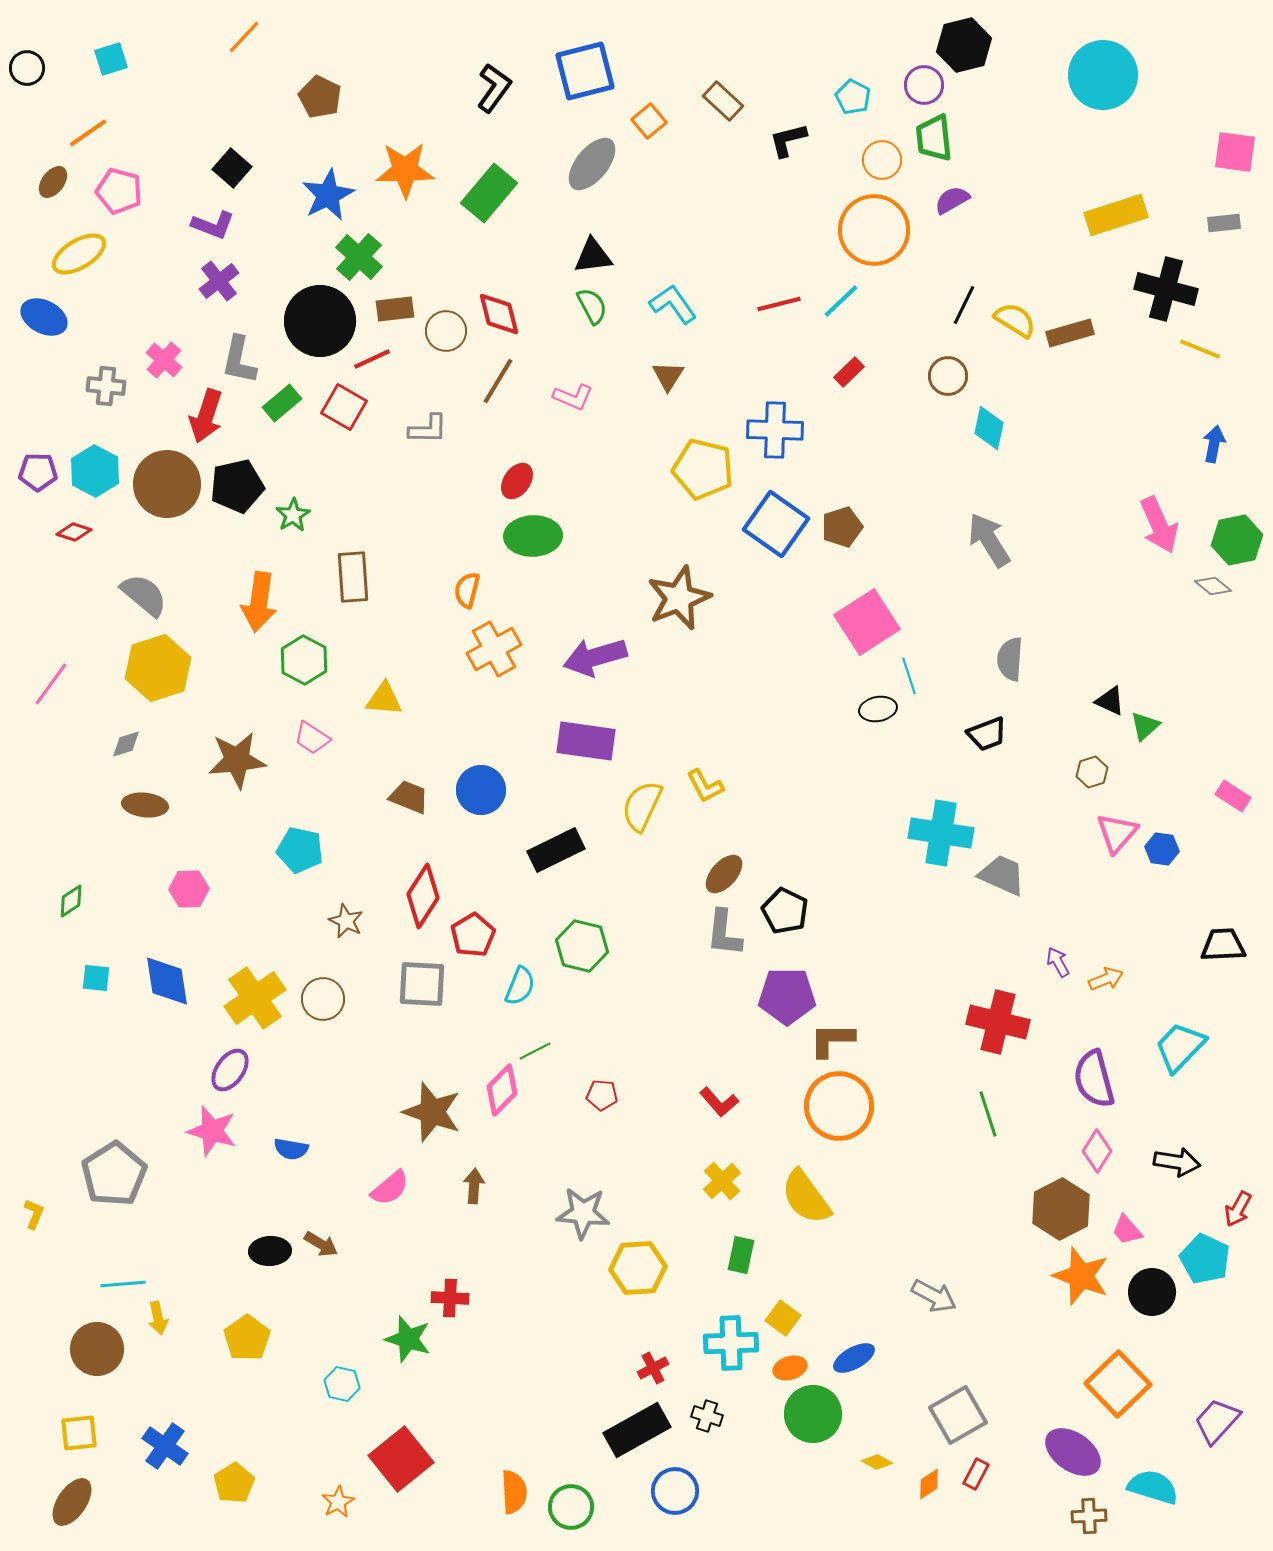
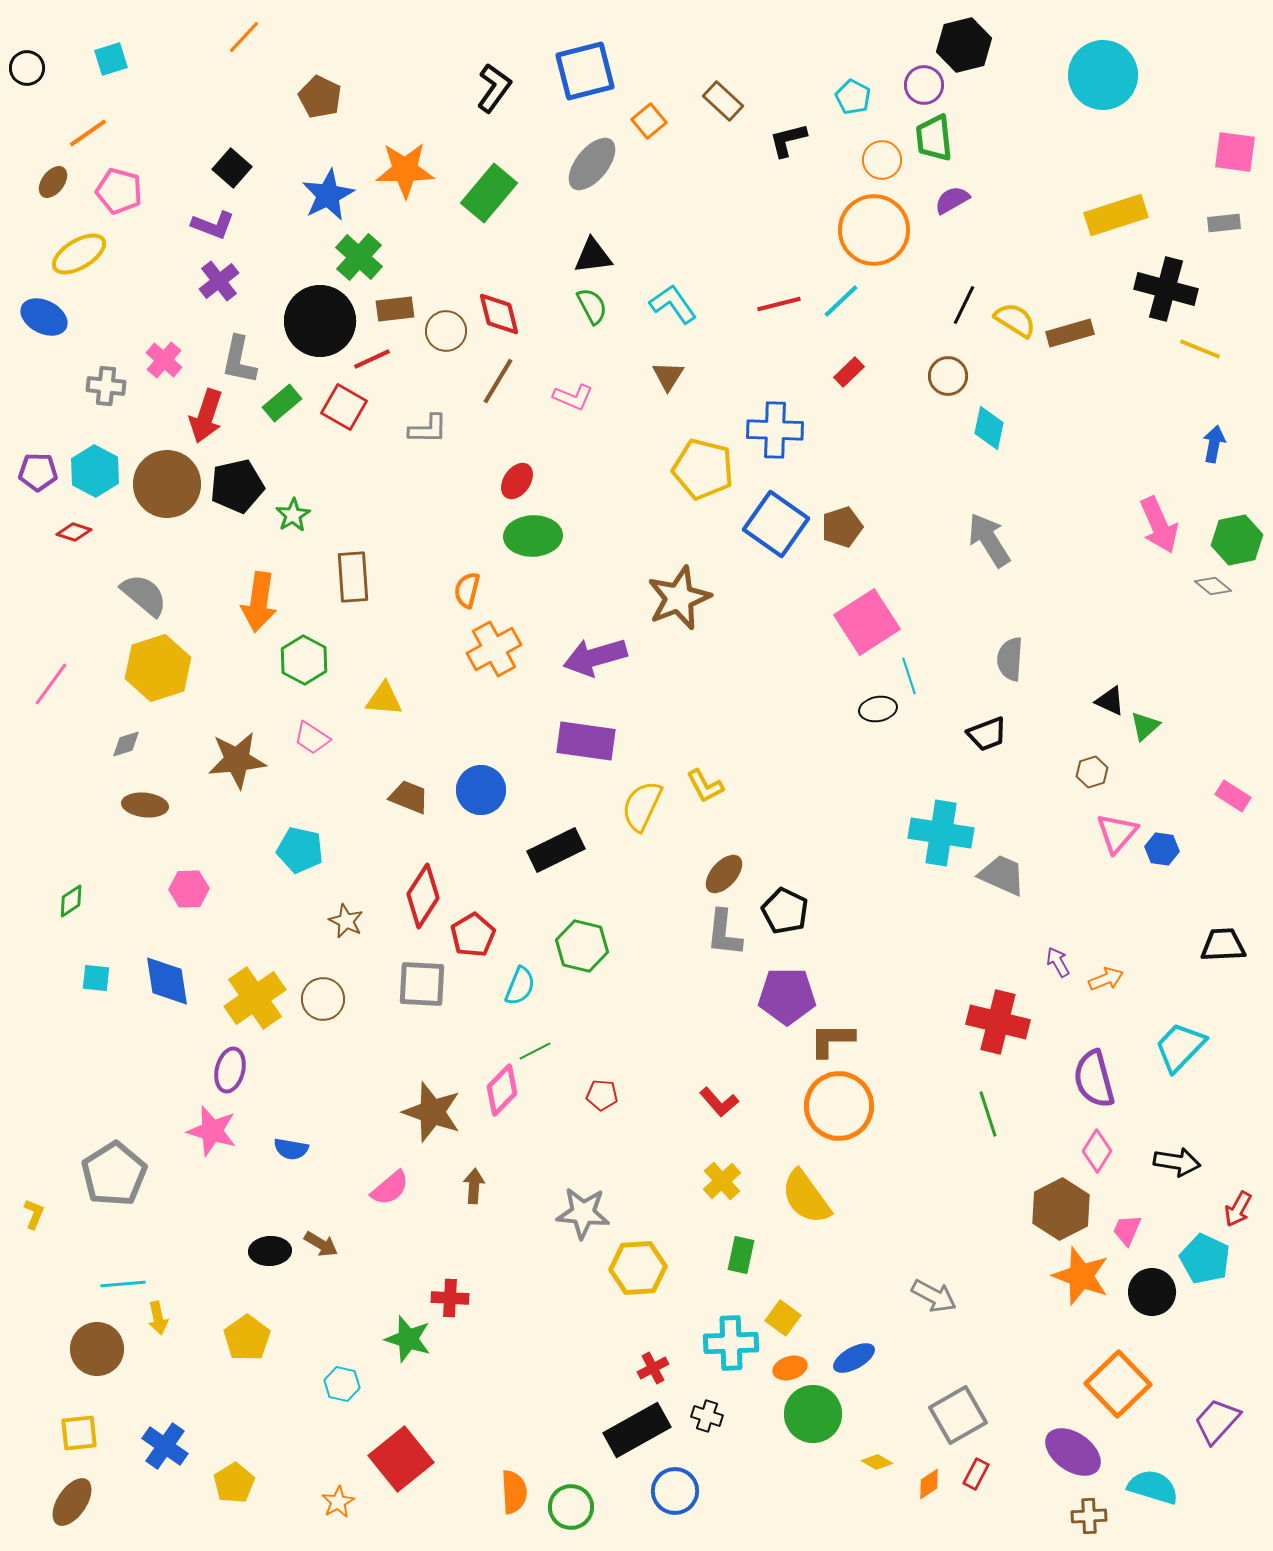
purple ellipse at (230, 1070): rotated 21 degrees counterclockwise
pink trapezoid at (1127, 1230): rotated 64 degrees clockwise
